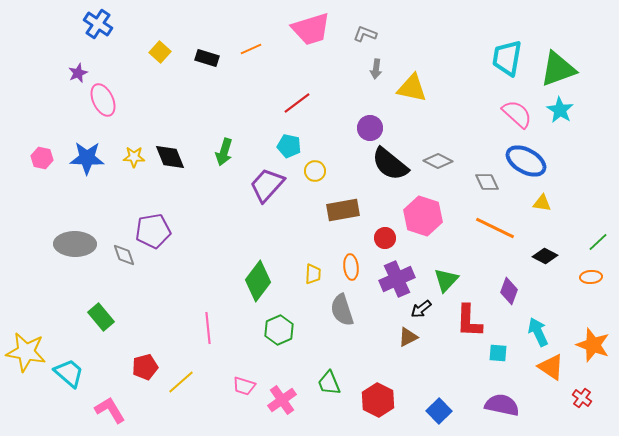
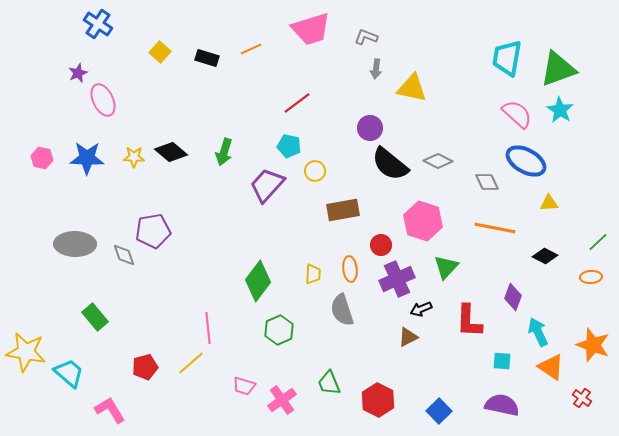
gray L-shape at (365, 34): moved 1 px right, 3 px down
black diamond at (170, 157): moved 1 px right, 5 px up; rotated 28 degrees counterclockwise
yellow triangle at (542, 203): moved 7 px right; rotated 12 degrees counterclockwise
pink hexagon at (423, 216): moved 5 px down
orange line at (495, 228): rotated 15 degrees counterclockwise
red circle at (385, 238): moved 4 px left, 7 px down
orange ellipse at (351, 267): moved 1 px left, 2 px down
green triangle at (446, 280): moved 13 px up
purple diamond at (509, 291): moved 4 px right, 6 px down
black arrow at (421, 309): rotated 15 degrees clockwise
green rectangle at (101, 317): moved 6 px left
cyan square at (498, 353): moved 4 px right, 8 px down
yellow line at (181, 382): moved 10 px right, 19 px up
